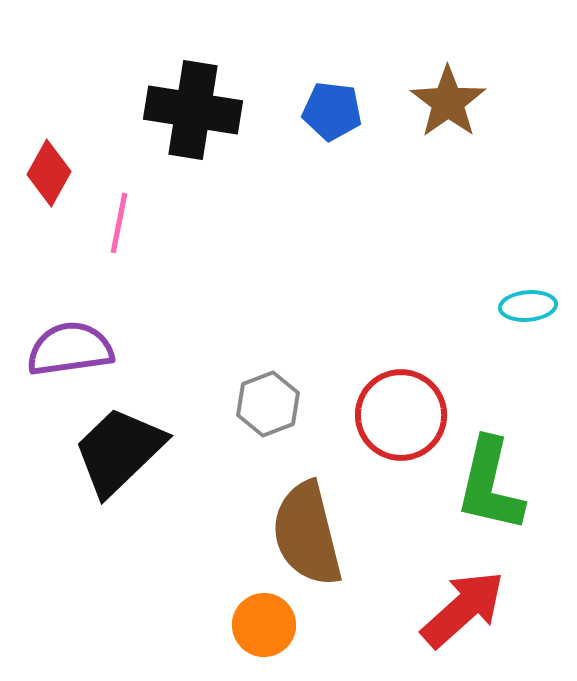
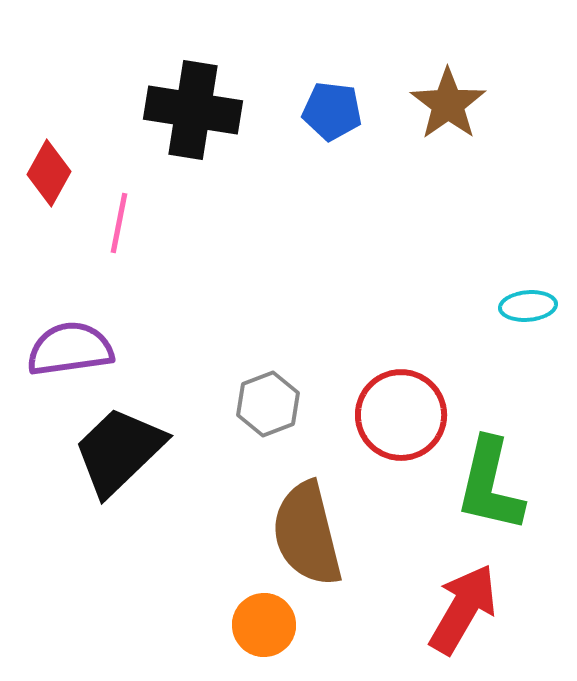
brown star: moved 2 px down
red arrow: rotated 18 degrees counterclockwise
